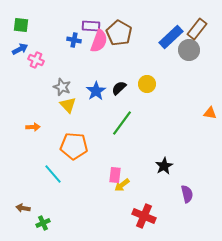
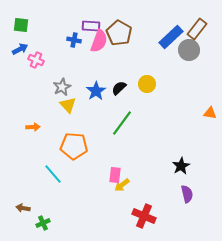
gray star: rotated 24 degrees clockwise
black star: moved 17 px right
